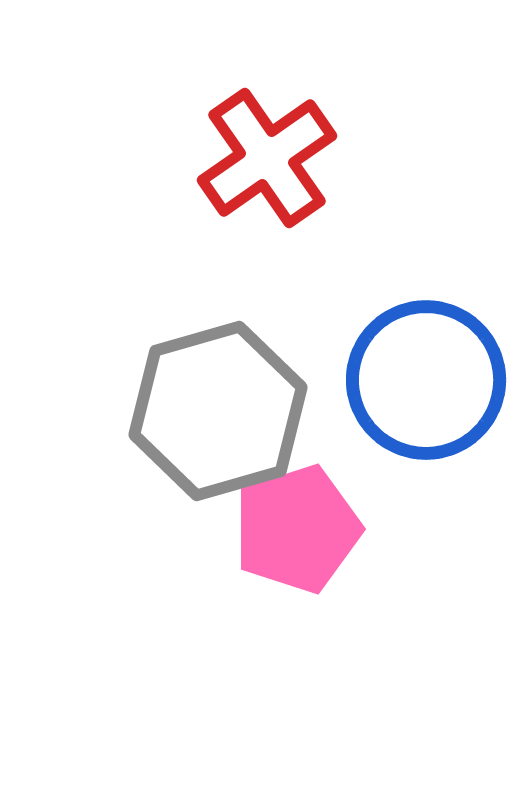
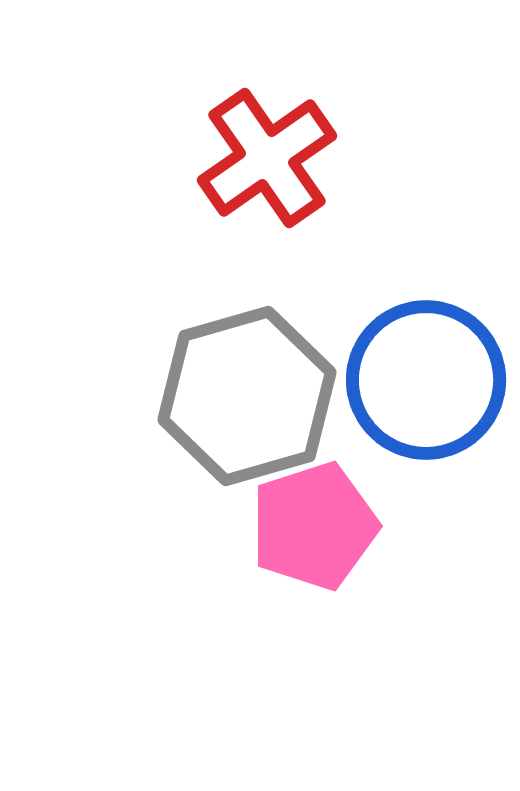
gray hexagon: moved 29 px right, 15 px up
pink pentagon: moved 17 px right, 3 px up
